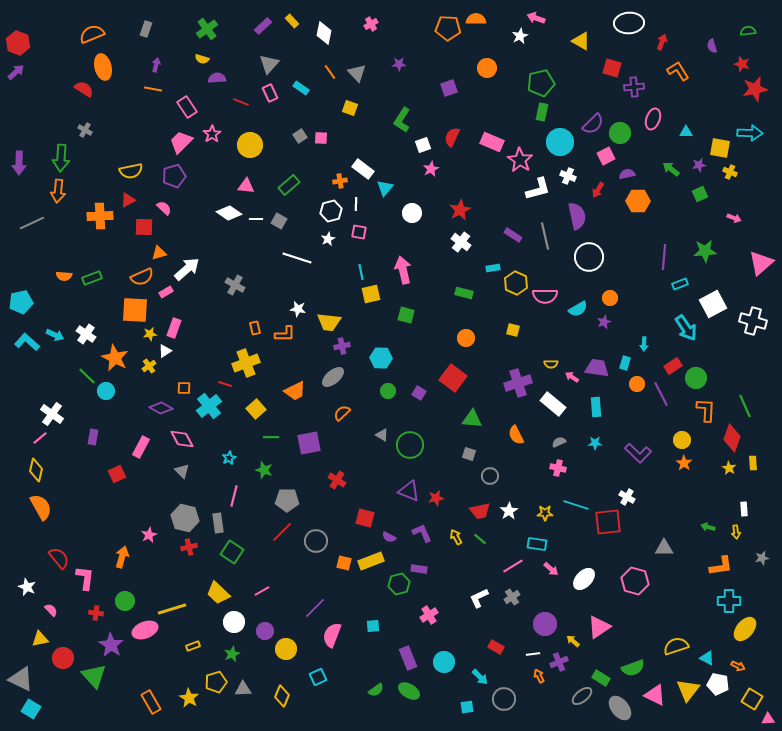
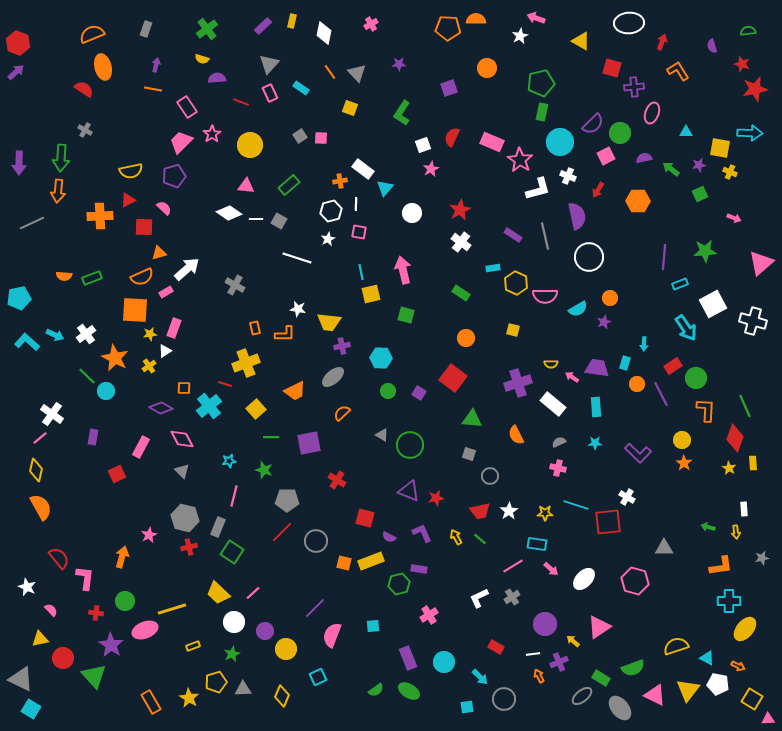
yellow rectangle at (292, 21): rotated 56 degrees clockwise
pink ellipse at (653, 119): moved 1 px left, 6 px up
green L-shape at (402, 120): moved 7 px up
purple semicircle at (627, 174): moved 17 px right, 16 px up
green rectangle at (464, 293): moved 3 px left; rotated 18 degrees clockwise
cyan pentagon at (21, 302): moved 2 px left, 4 px up
white cross at (86, 334): rotated 18 degrees clockwise
red diamond at (732, 438): moved 3 px right
cyan star at (229, 458): moved 3 px down; rotated 16 degrees clockwise
gray rectangle at (218, 523): moved 4 px down; rotated 30 degrees clockwise
pink line at (262, 591): moved 9 px left, 2 px down; rotated 14 degrees counterclockwise
